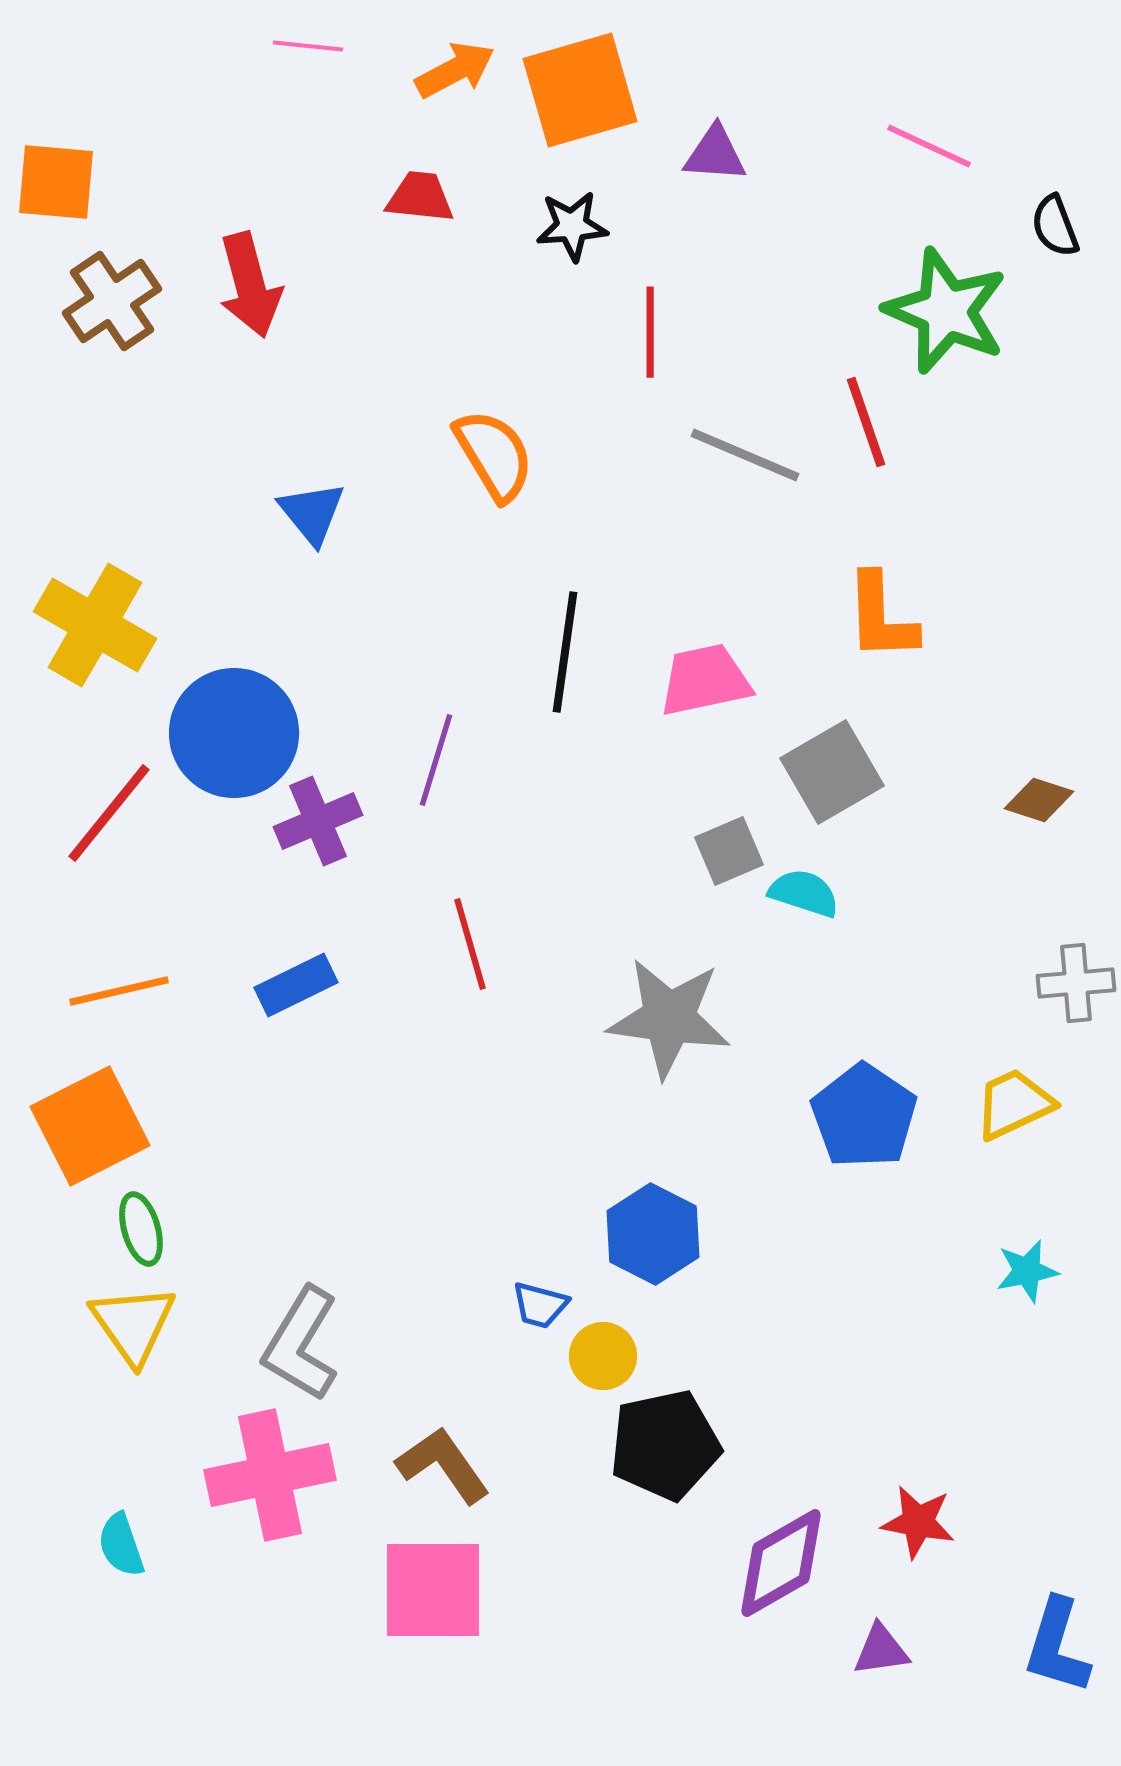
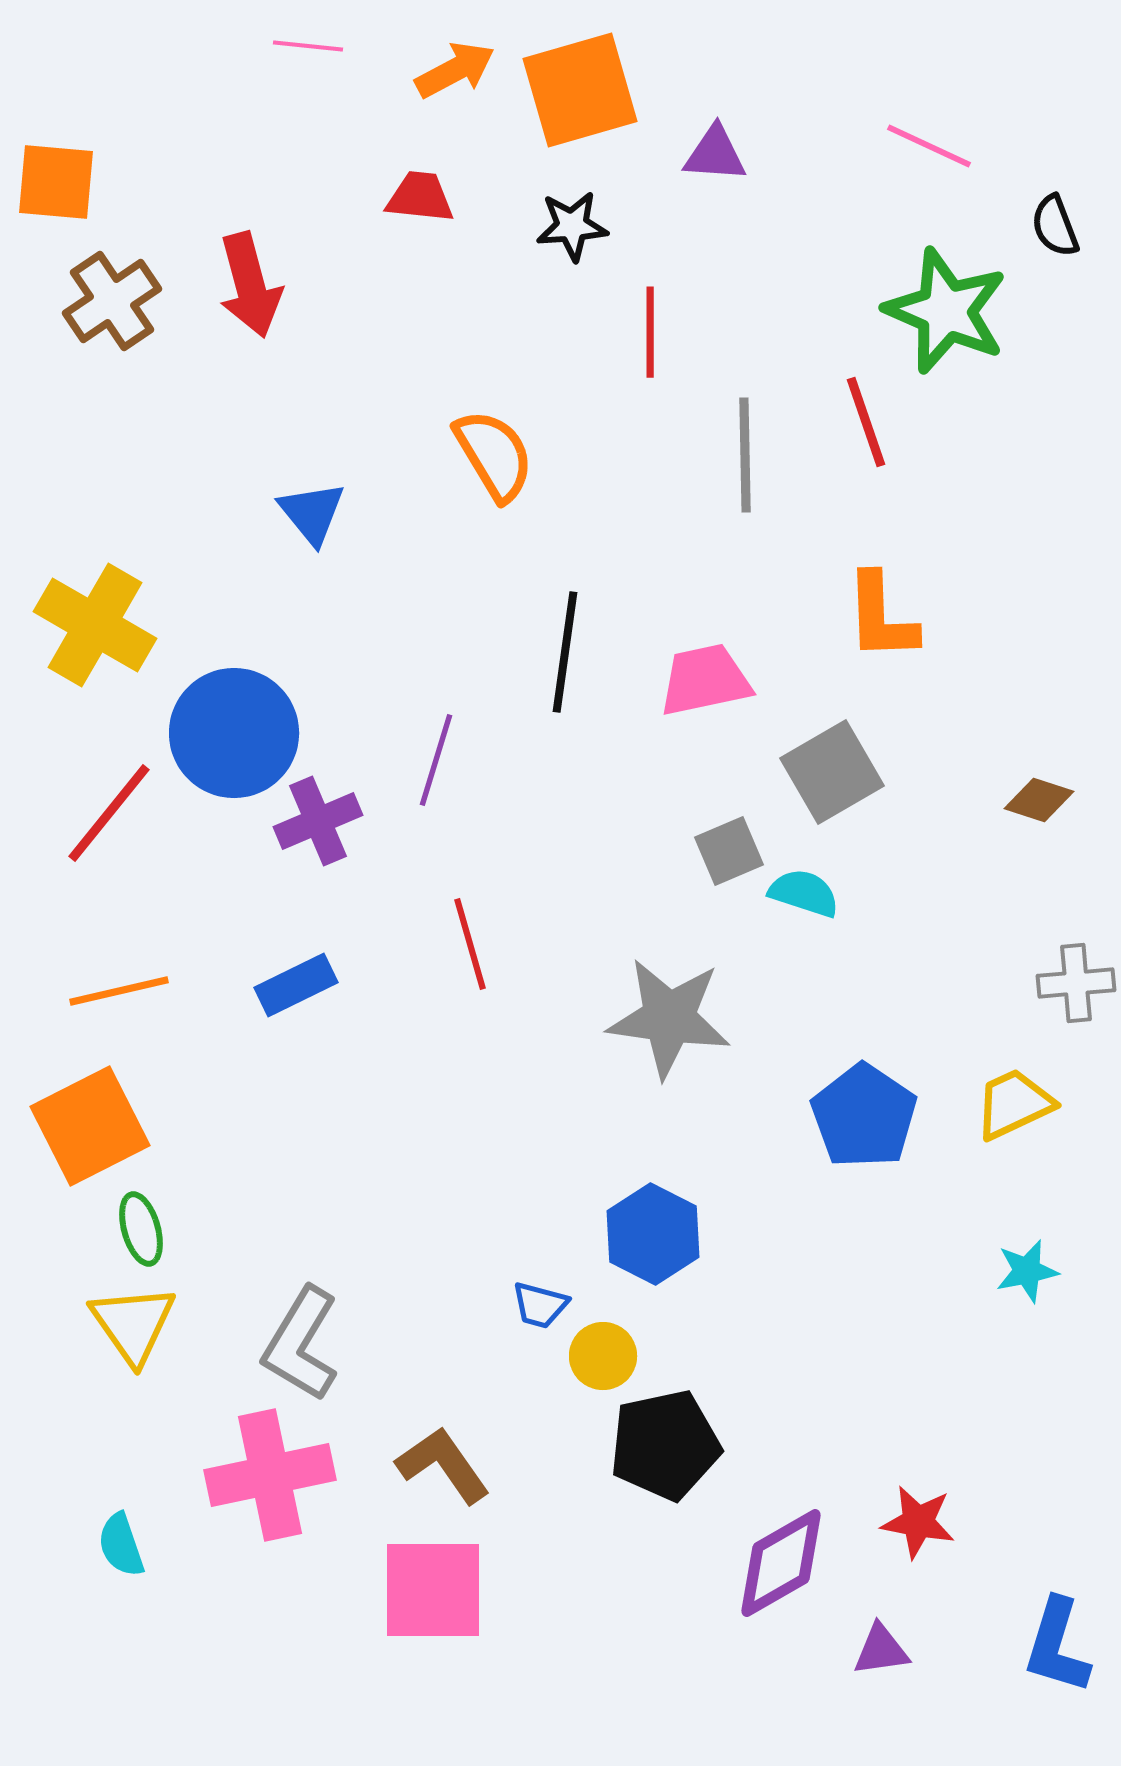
gray line at (745, 455): rotated 66 degrees clockwise
